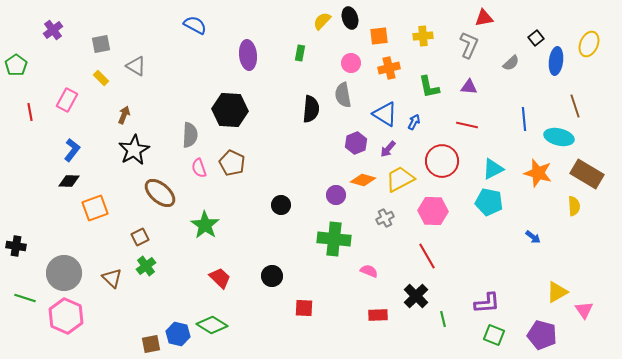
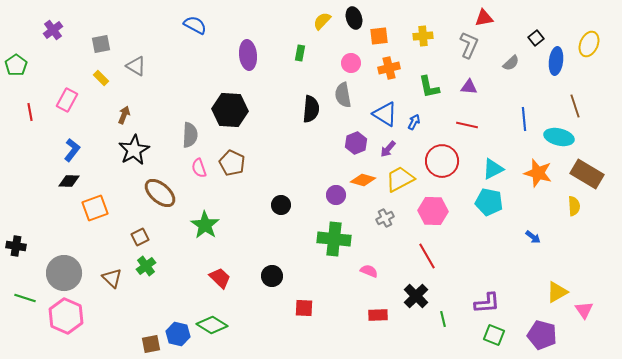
black ellipse at (350, 18): moved 4 px right
